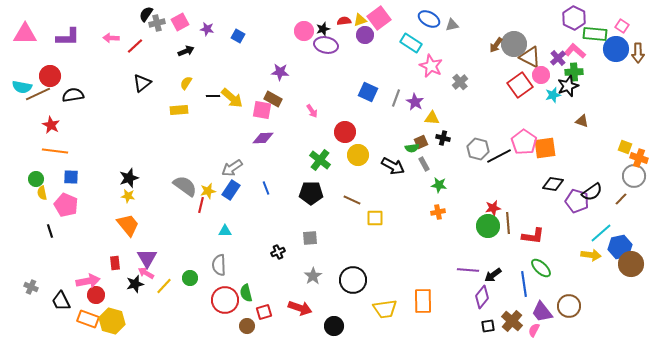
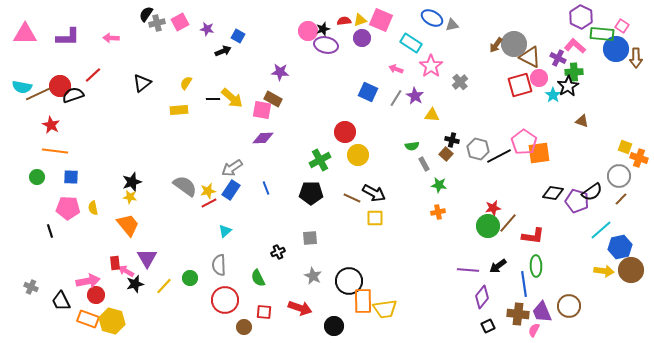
pink square at (379, 18): moved 2 px right, 2 px down; rotated 30 degrees counterclockwise
purple hexagon at (574, 18): moved 7 px right, 1 px up
blue ellipse at (429, 19): moved 3 px right, 1 px up
pink circle at (304, 31): moved 4 px right
green rectangle at (595, 34): moved 7 px right
purple circle at (365, 35): moved 3 px left, 3 px down
red line at (135, 46): moved 42 px left, 29 px down
black arrow at (186, 51): moved 37 px right
pink L-shape at (575, 51): moved 5 px up
brown arrow at (638, 53): moved 2 px left, 5 px down
purple cross at (558, 58): rotated 21 degrees counterclockwise
pink star at (431, 66): rotated 10 degrees clockwise
pink circle at (541, 75): moved 2 px left, 3 px down
red circle at (50, 76): moved 10 px right, 10 px down
red square at (520, 85): rotated 20 degrees clockwise
black star at (568, 86): rotated 10 degrees counterclockwise
black semicircle at (73, 95): rotated 10 degrees counterclockwise
cyan star at (553, 95): rotated 21 degrees counterclockwise
black line at (213, 96): moved 3 px down
gray line at (396, 98): rotated 12 degrees clockwise
purple star at (415, 102): moved 6 px up
pink arrow at (312, 111): moved 84 px right, 42 px up; rotated 144 degrees clockwise
yellow triangle at (432, 118): moved 3 px up
black cross at (443, 138): moved 9 px right, 2 px down
brown square at (421, 142): moved 25 px right, 12 px down; rotated 24 degrees counterclockwise
green semicircle at (412, 148): moved 2 px up
orange square at (545, 148): moved 6 px left, 5 px down
green cross at (320, 160): rotated 25 degrees clockwise
black arrow at (393, 166): moved 19 px left, 27 px down
gray circle at (634, 176): moved 15 px left
black star at (129, 178): moved 3 px right, 4 px down
green circle at (36, 179): moved 1 px right, 2 px up
black diamond at (553, 184): moved 9 px down
yellow semicircle at (42, 193): moved 51 px right, 15 px down
yellow star at (128, 196): moved 2 px right, 1 px down
brown line at (352, 200): moved 2 px up
pink pentagon at (66, 205): moved 2 px right, 3 px down; rotated 20 degrees counterclockwise
red line at (201, 205): moved 8 px right, 2 px up; rotated 49 degrees clockwise
brown line at (508, 223): rotated 45 degrees clockwise
cyan triangle at (225, 231): rotated 40 degrees counterclockwise
cyan line at (601, 233): moved 3 px up
yellow arrow at (591, 255): moved 13 px right, 16 px down
brown circle at (631, 264): moved 6 px down
green ellipse at (541, 268): moved 5 px left, 2 px up; rotated 45 degrees clockwise
pink arrow at (146, 273): moved 20 px left, 2 px up
black arrow at (493, 275): moved 5 px right, 9 px up
gray star at (313, 276): rotated 12 degrees counterclockwise
black circle at (353, 280): moved 4 px left, 1 px down
green semicircle at (246, 293): moved 12 px right, 15 px up; rotated 12 degrees counterclockwise
orange rectangle at (423, 301): moved 60 px left
red square at (264, 312): rotated 21 degrees clockwise
purple trapezoid at (542, 312): rotated 15 degrees clockwise
brown cross at (512, 321): moved 6 px right, 7 px up; rotated 35 degrees counterclockwise
brown circle at (247, 326): moved 3 px left, 1 px down
black square at (488, 326): rotated 16 degrees counterclockwise
